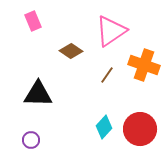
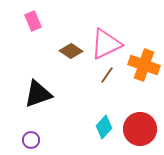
pink triangle: moved 5 px left, 13 px down; rotated 8 degrees clockwise
black triangle: rotated 20 degrees counterclockwise
